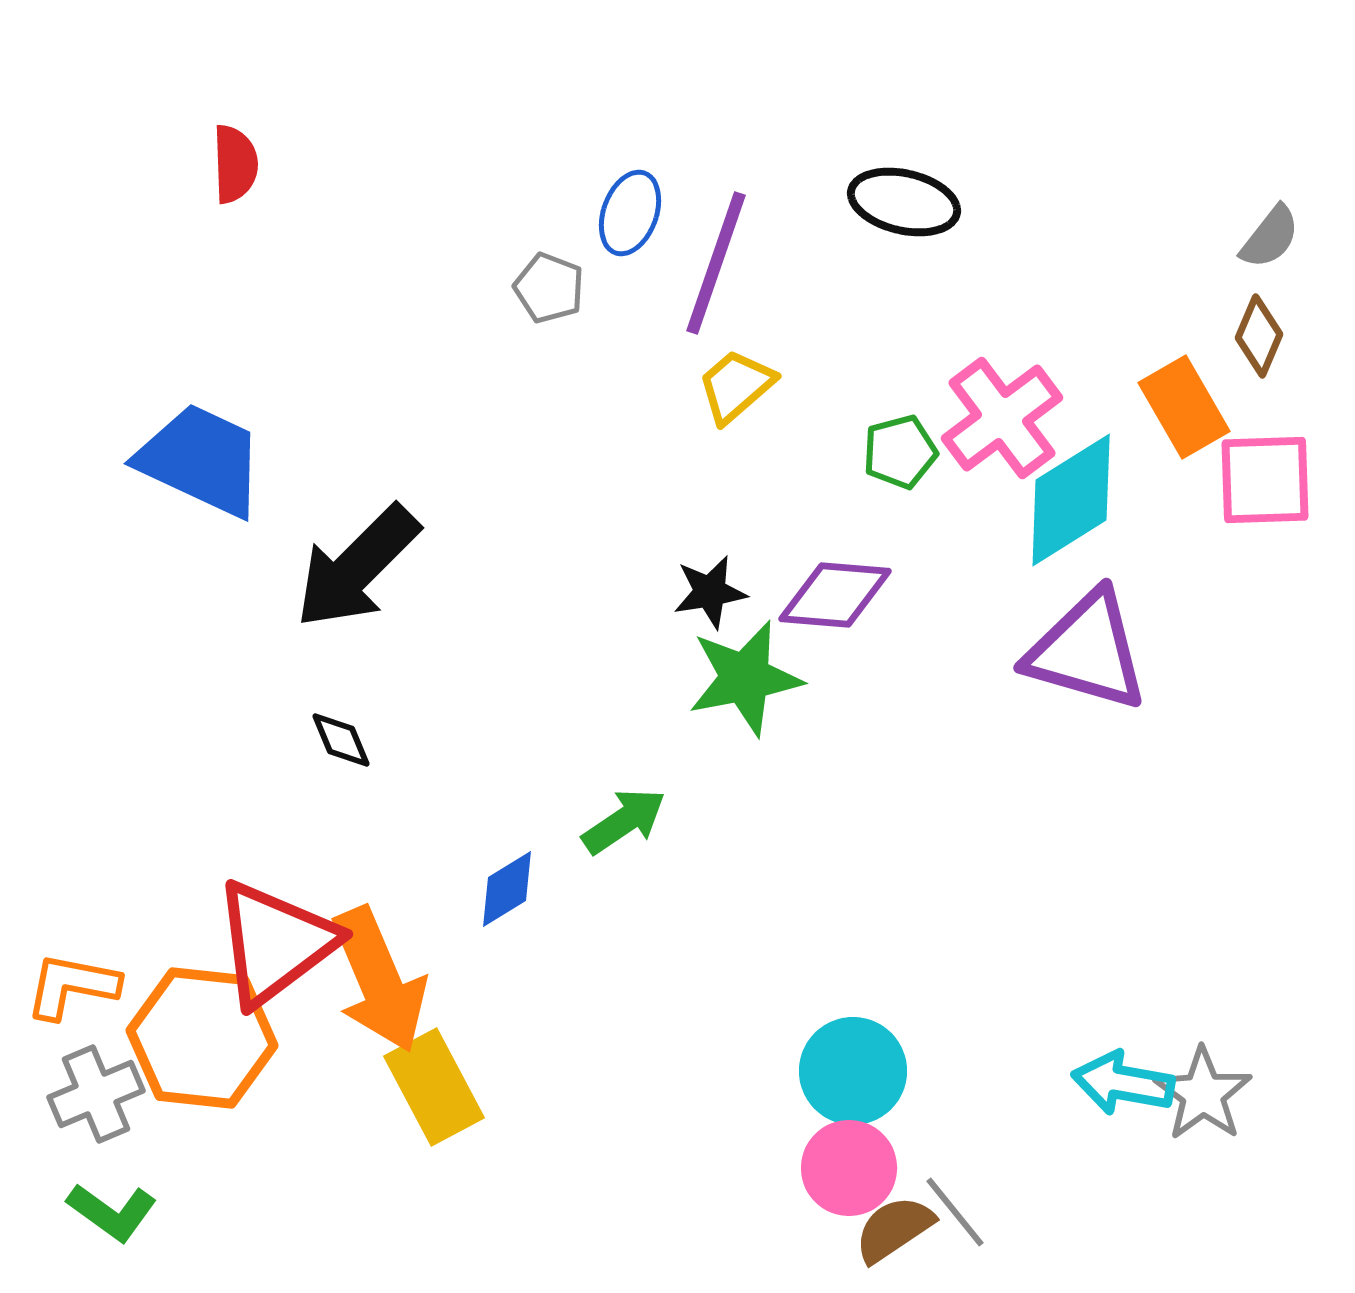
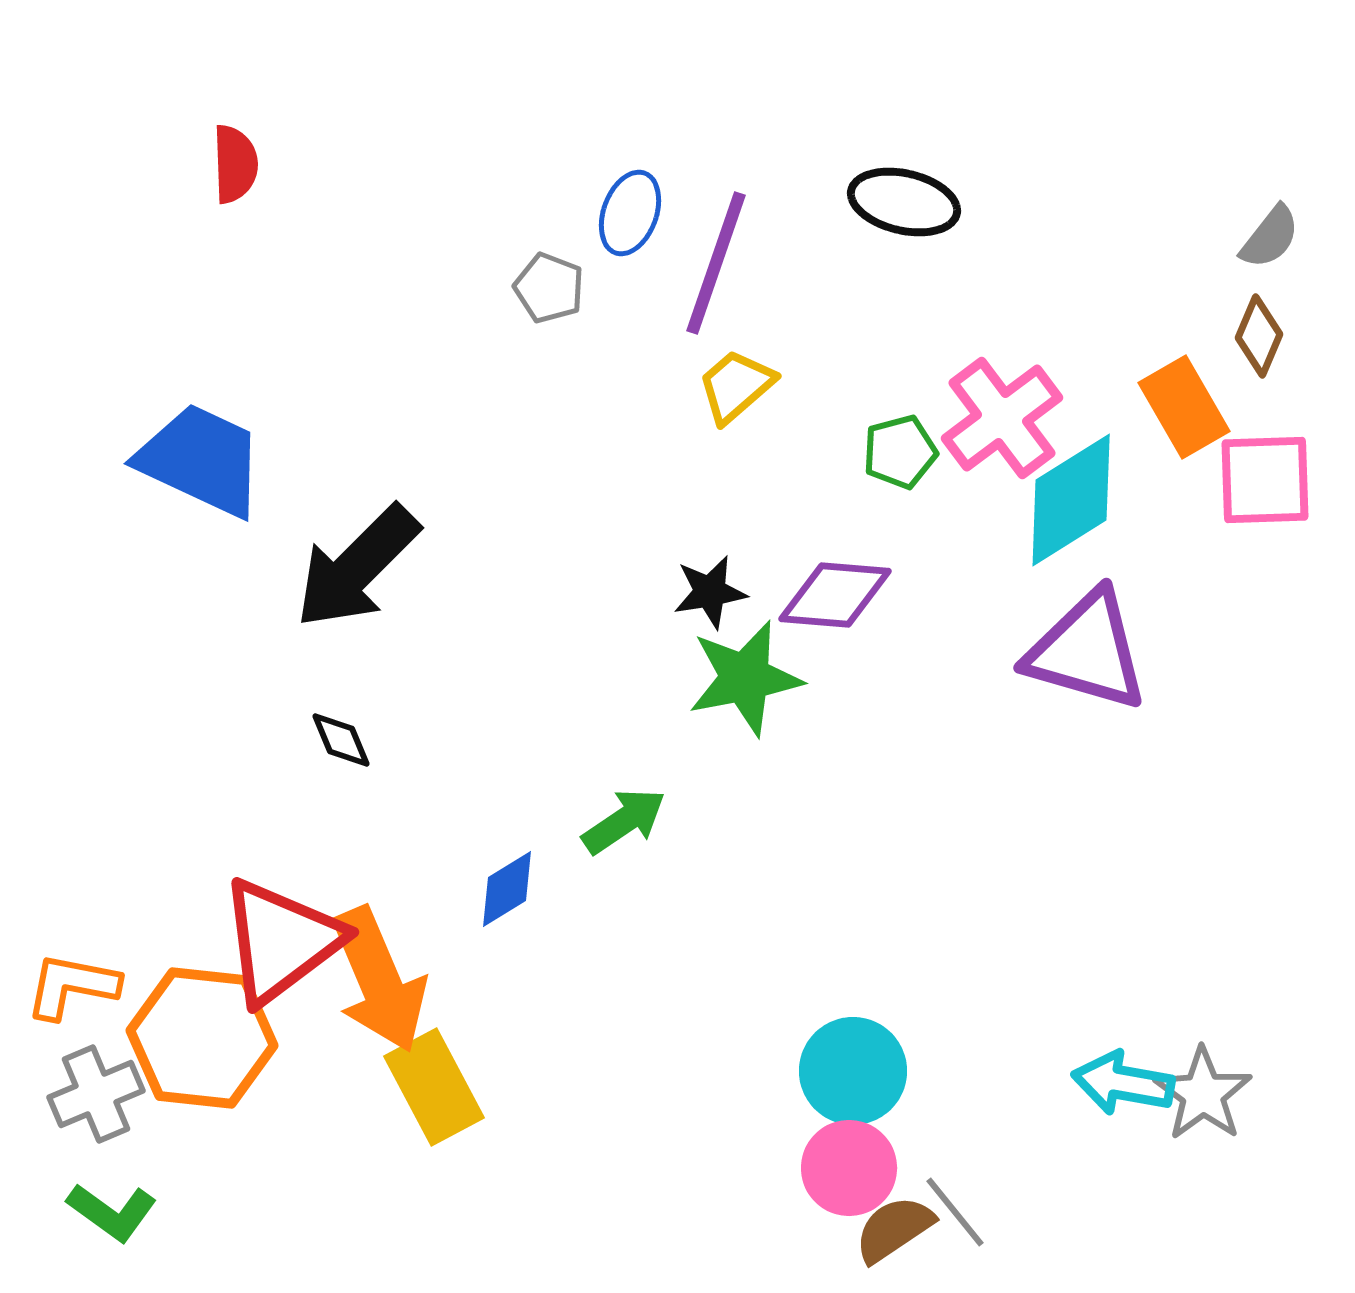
red triangle: moved 6 px right, 2 px up
